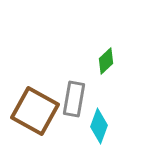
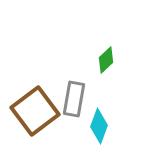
green diamond: moved 1 px up
brown square: rotated 24 degrees clockwise
